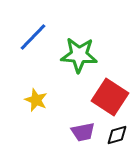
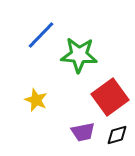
blue line: moved 8 px right, 2 px up
red square: rotated 21 degrees clockwise
